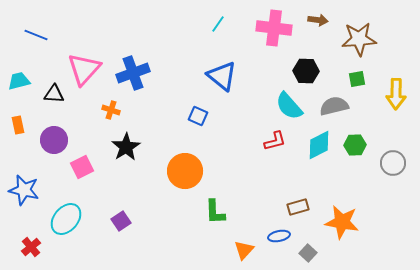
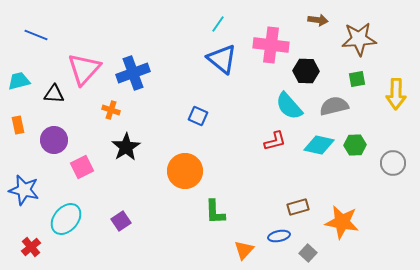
pink cross: moved 3 px left, 17 px down
blue triangle: moved 17 px up
cyan diamond: rotated 40 degrees clockwise
